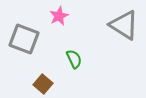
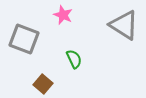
pink star: moved 4 px right, 1 px up; rotated 24 degrees counterclockwise
